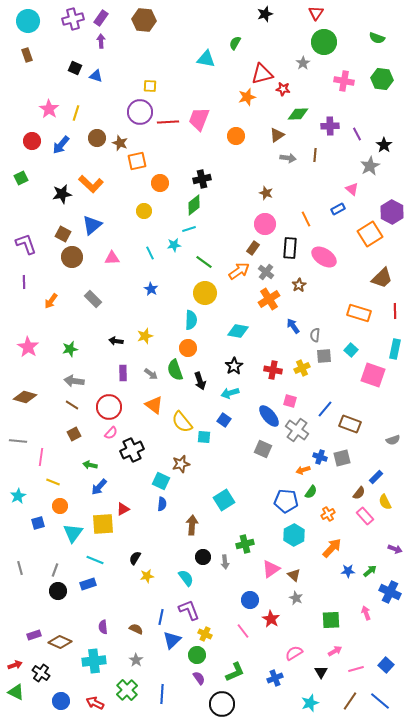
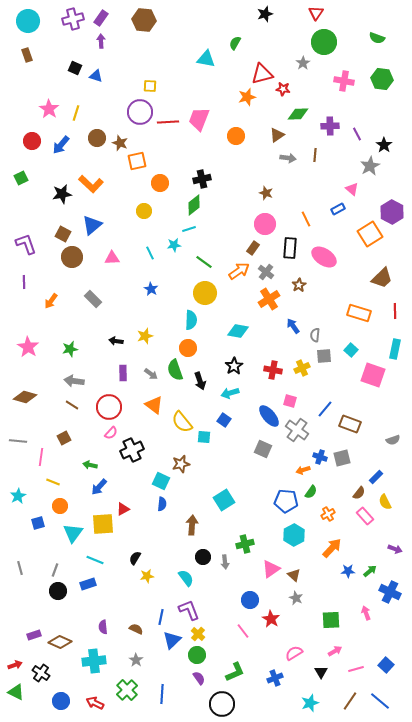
brown square at (74, 434): moved 10 px left, 4 px down
yellow cross at (205, 634): moved 7 px left; rotated 16 degrees clockwise
